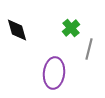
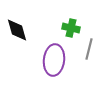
green cross: rotated 36 degrees counterclockwise
purple ellipse: moved 13 px up
